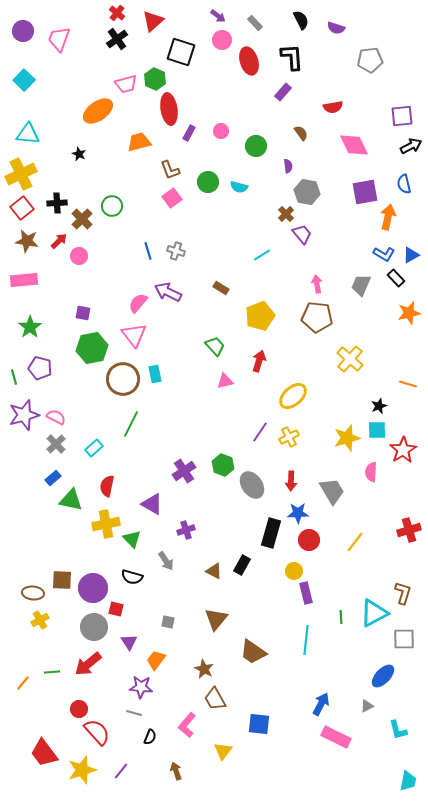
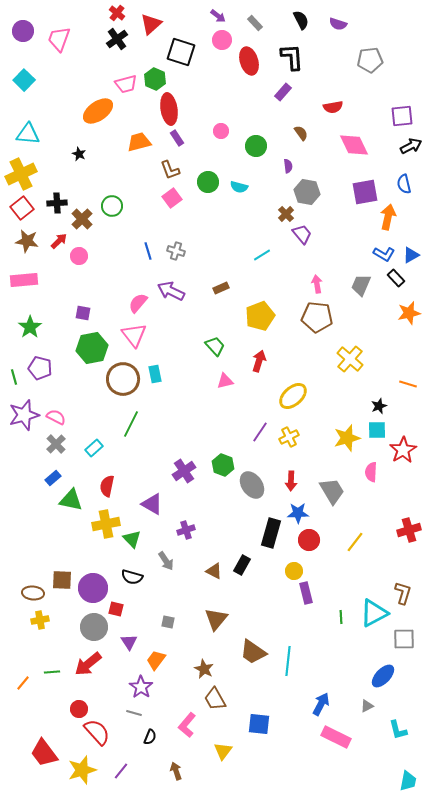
red triangle at (153, 21): moved 2 px left, 3 px down
purple semicircle at (336, 28): moved 2 px right, 4 px up
purple rectangle at (189, 133): moved 12 px left, 5 px down; rotated 63 degrees counterclockwise
brown rectangle at (221, 288): rotated 56 degrees counterclockwise
purple arrow at (168, 292): moved 3 px right, 1 px up
yellow cross at (40, 620): rotated 18 degrees clockwise
cyan line at (306, 640): moved 18 px left, 21 px down
purple star at (141, 687): rotated 30 degrees clockwise
